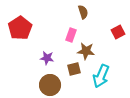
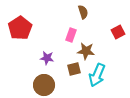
cyan arrow: moved 4 px left, 1 px up
brown circle: moved 6 px left
